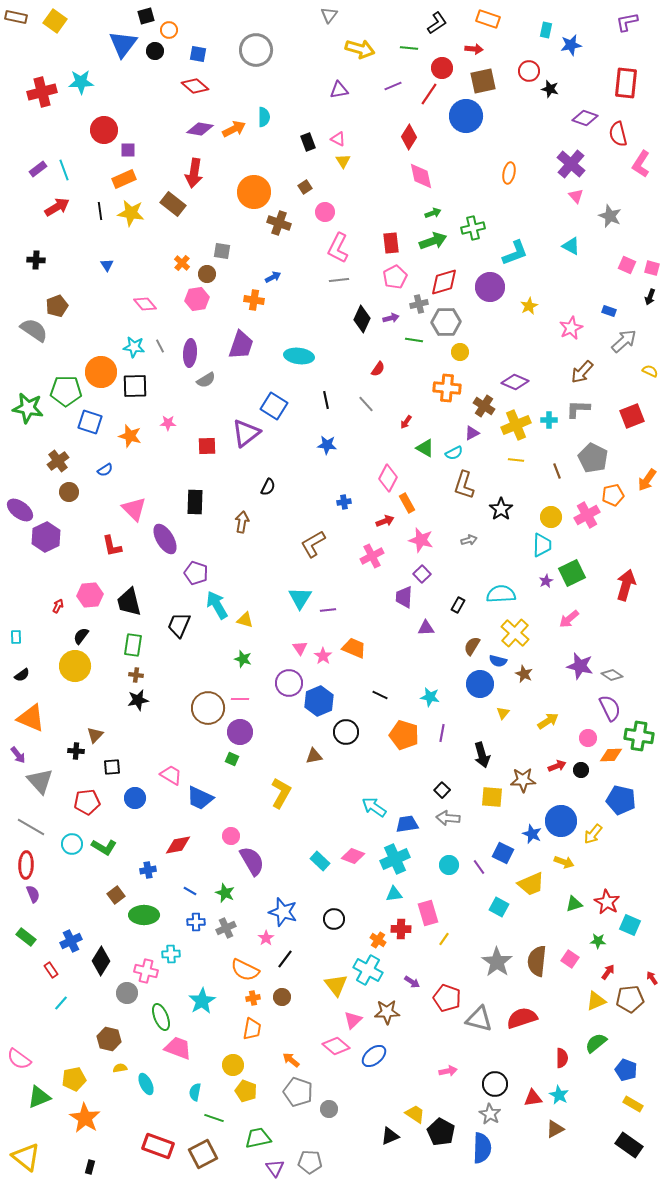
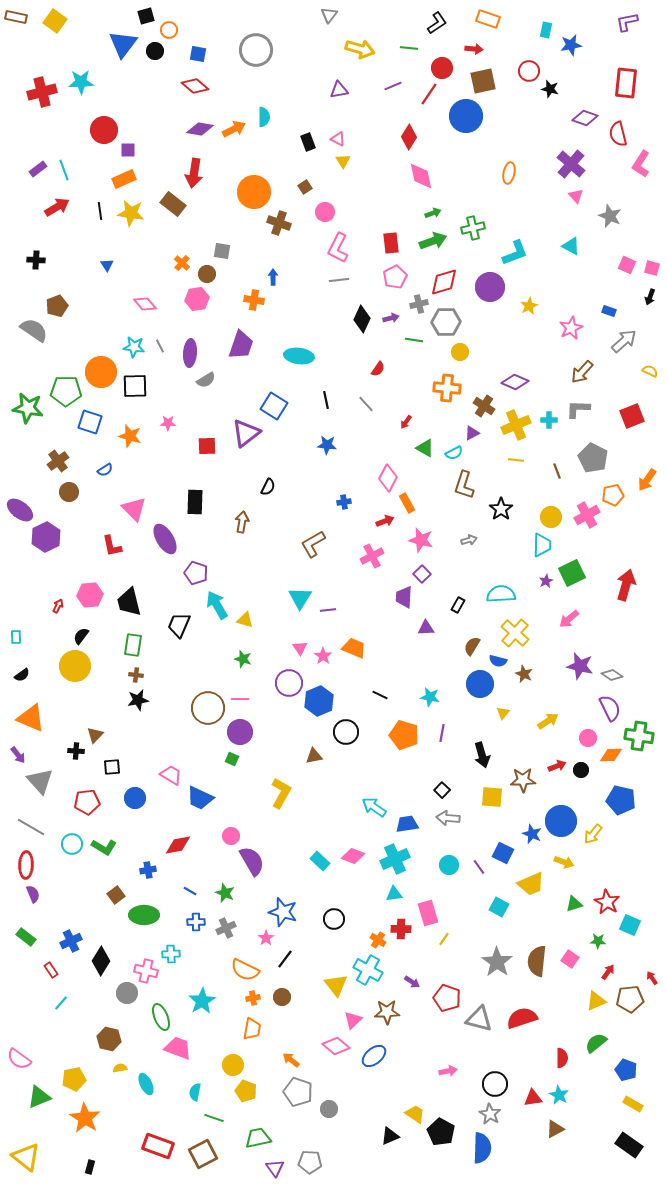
blue arrow at (273, 277): rotated 63 degrees counterclockwise
